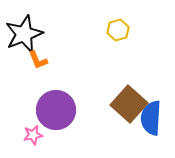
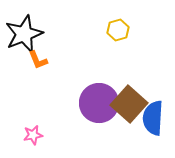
purple circle: moved 43 px right, 7 px up
blue semicircle: moved 2 px right
